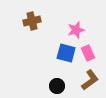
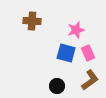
brown cross: rotated 18 degrees clockwise
